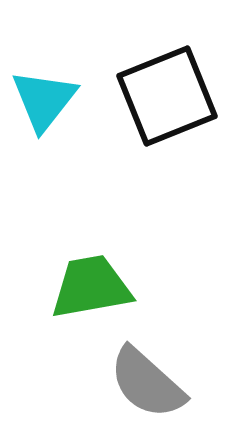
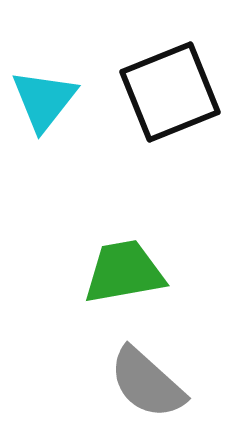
black square: moved 3 px right, 4 px up
green trapezoid: moved 33 px right, 15 px up
